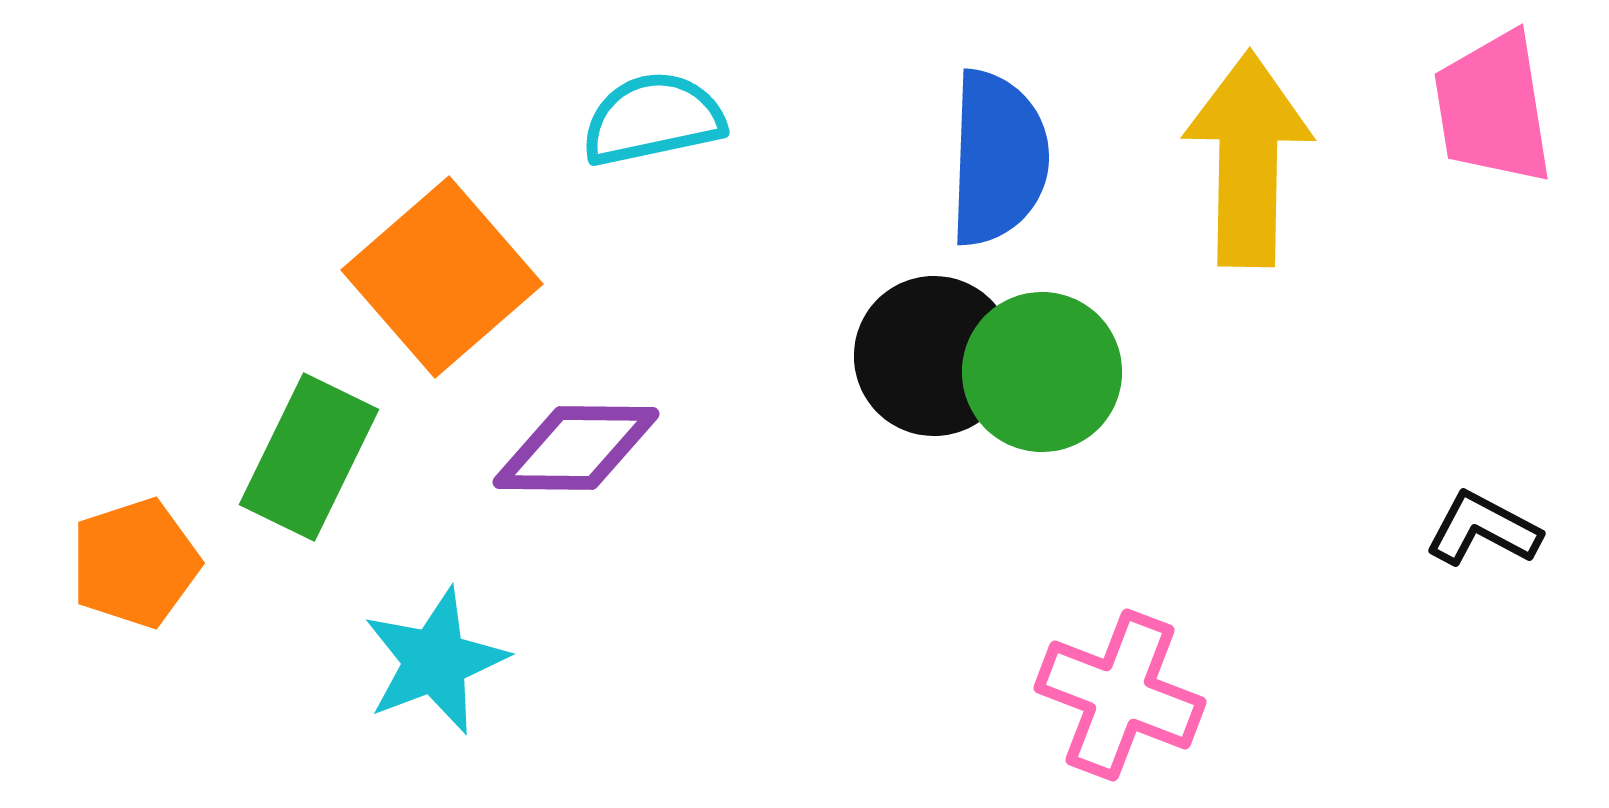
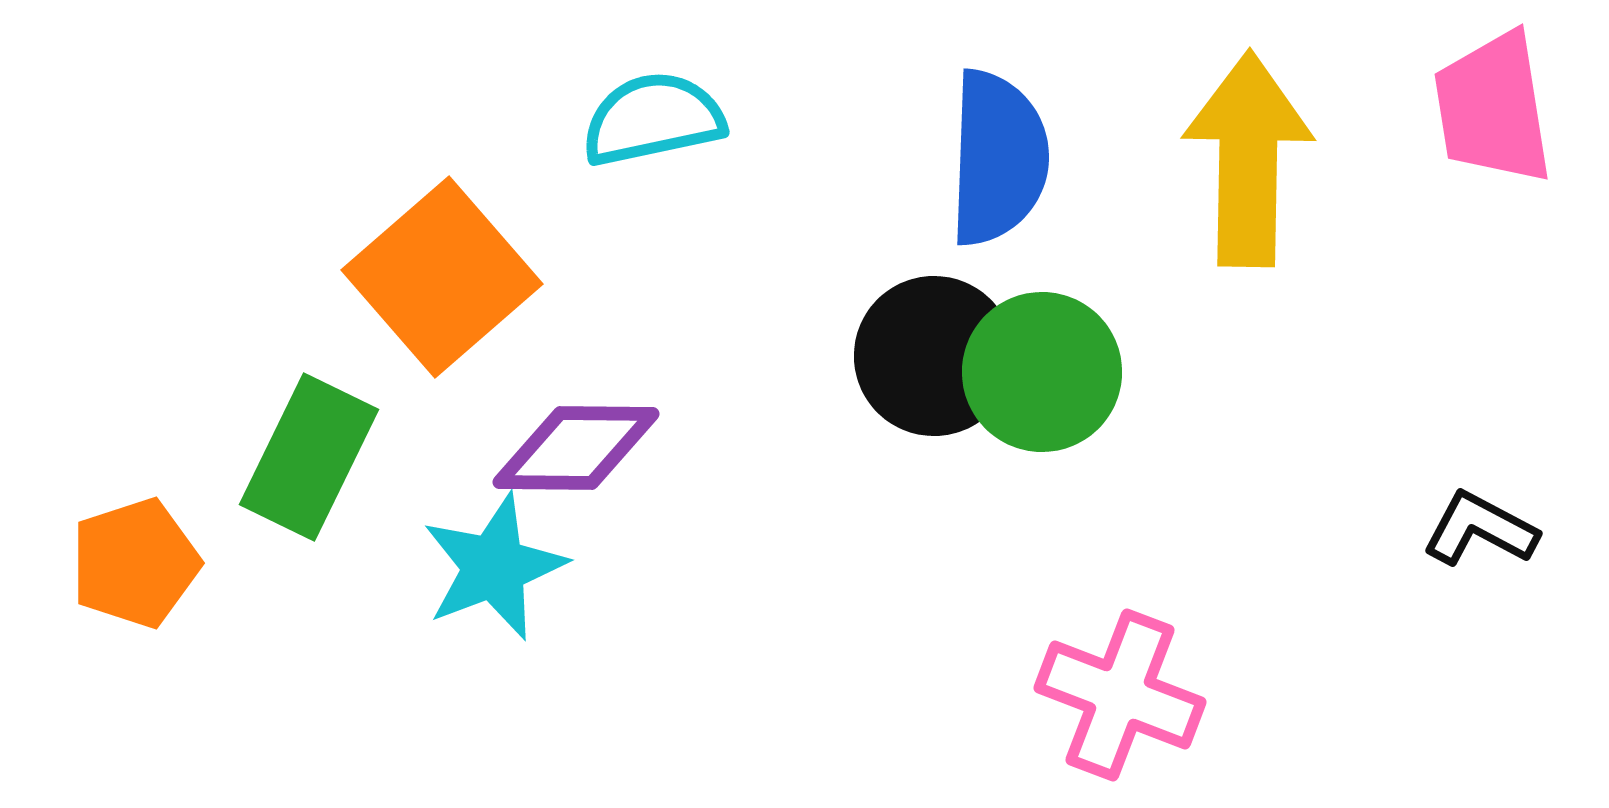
black L-shape: moved 3 px left
cyan star: moved 59 px right, 94 px up
